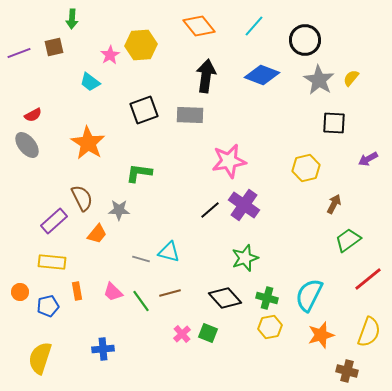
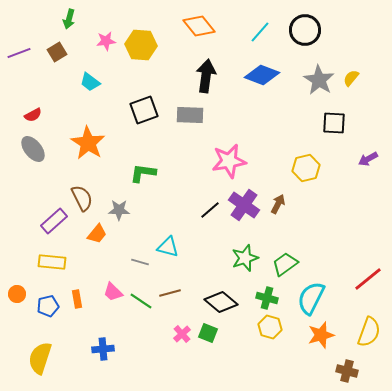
green arrow at (72, 19): moved 3 px left; rotated 12 degrees clockwise
cyan line at (254, 26): moved 6 px right, 6 px down
black circle at (305, 40): moved 10 px up
yellow hexagon at (141, 45): rotated 8 degrees clockwise
brown square at (54, 47): moved 3 px right, 5 px down; rotated 18 degrees counterclockwise
pink star at (110, 55): moved 4 px left, 14 px up; rotated 24 degrees clockwise
gray ellipse at (27, 145): moved 6 px right, 4 px down
green L-shape at (139, 173): moved 4 px right
brown arrow at (334, 204): moved 56 px left
green trapezoid at (348, 240): moved 63 px left, 24 px down
cyan triangle at (169, 252): moved 1 px left, 5 px up
gray line at (141, 259): moved 1 px left, 3 px down
orange rectangle at (77, 291): moved 8 px down
orange circle at (20, 292): moved 3 px left, 2 px down
cyan semicircle at (309, 295): moved 2 px right, 3 px down
black diamond at (225, 298): moved 4 px left, 4 px down; rotated 8 degrees counterclockwise
green line at (141, 301): rotated 20 degrees counterclockwise
yellow hexagon at (270, 327): rotated 25 degrees clockwise
